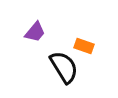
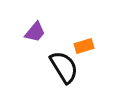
orange rectangle: rotated 36 degrees counterclockwise
